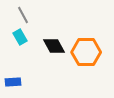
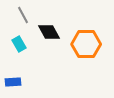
cyan rectangle: moved 1 px left, 7 px down
black diamond: moved 5 px left, 14 px up
orange hexagon: moved 8 px up
